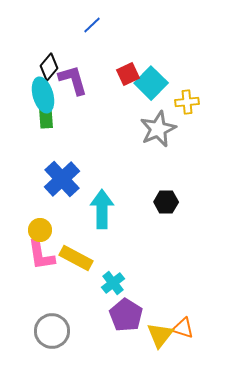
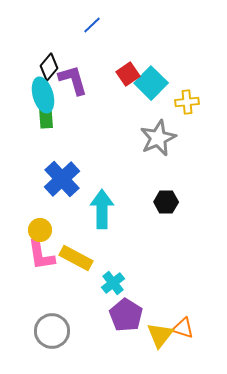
red square: rotated 10 degrees counterclockwise
gray star: moved 9 px down
